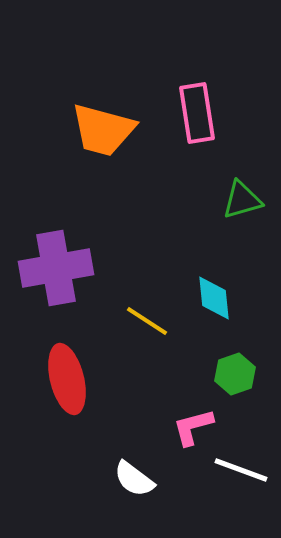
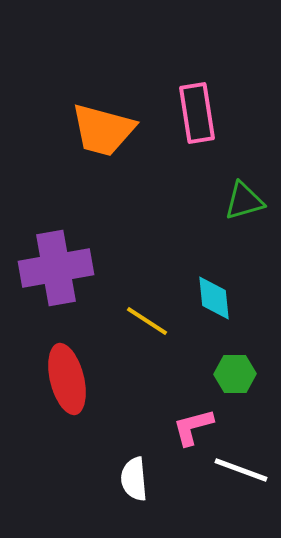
green triangle: moved 2 px right, 1 px down
green hexagon: rotated 18 degrees clockwise
white semicircle: rotated 48 degrees clockwise
